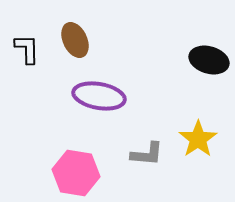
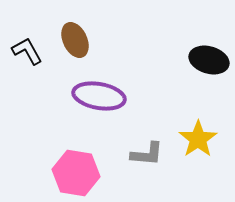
black L-shape: moved 2 px down; rotated 28 degrees counterclockwise
